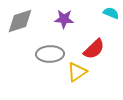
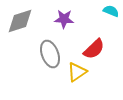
cyan semicircle: moved 2 px up
gray ellipse: rotated 72 degrees clockwise
